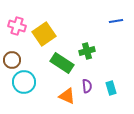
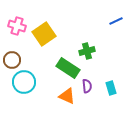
blue line: rotated 16 degrees counterclockwise
green rectangle: moved 6 px right, 5 px down
